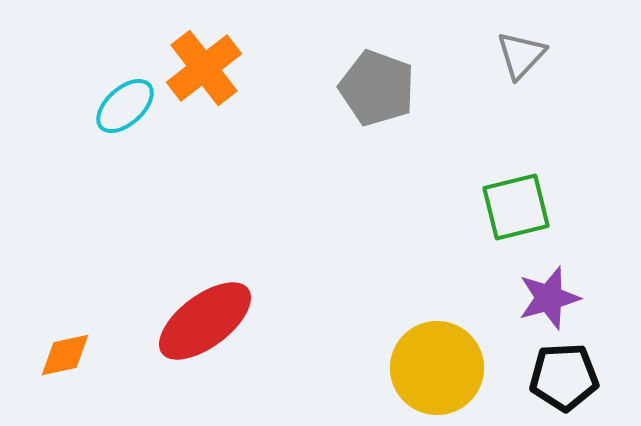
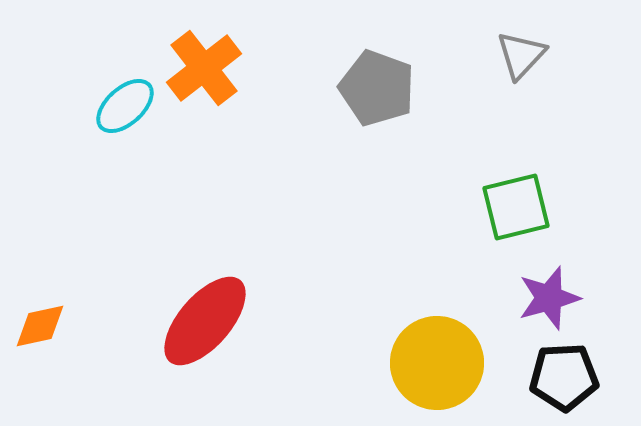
red ellipse: rotated 12 degrees counterclockwise
orange diamond: moved 25 px left, 29 px up
yellow circle: moved 5 px up
